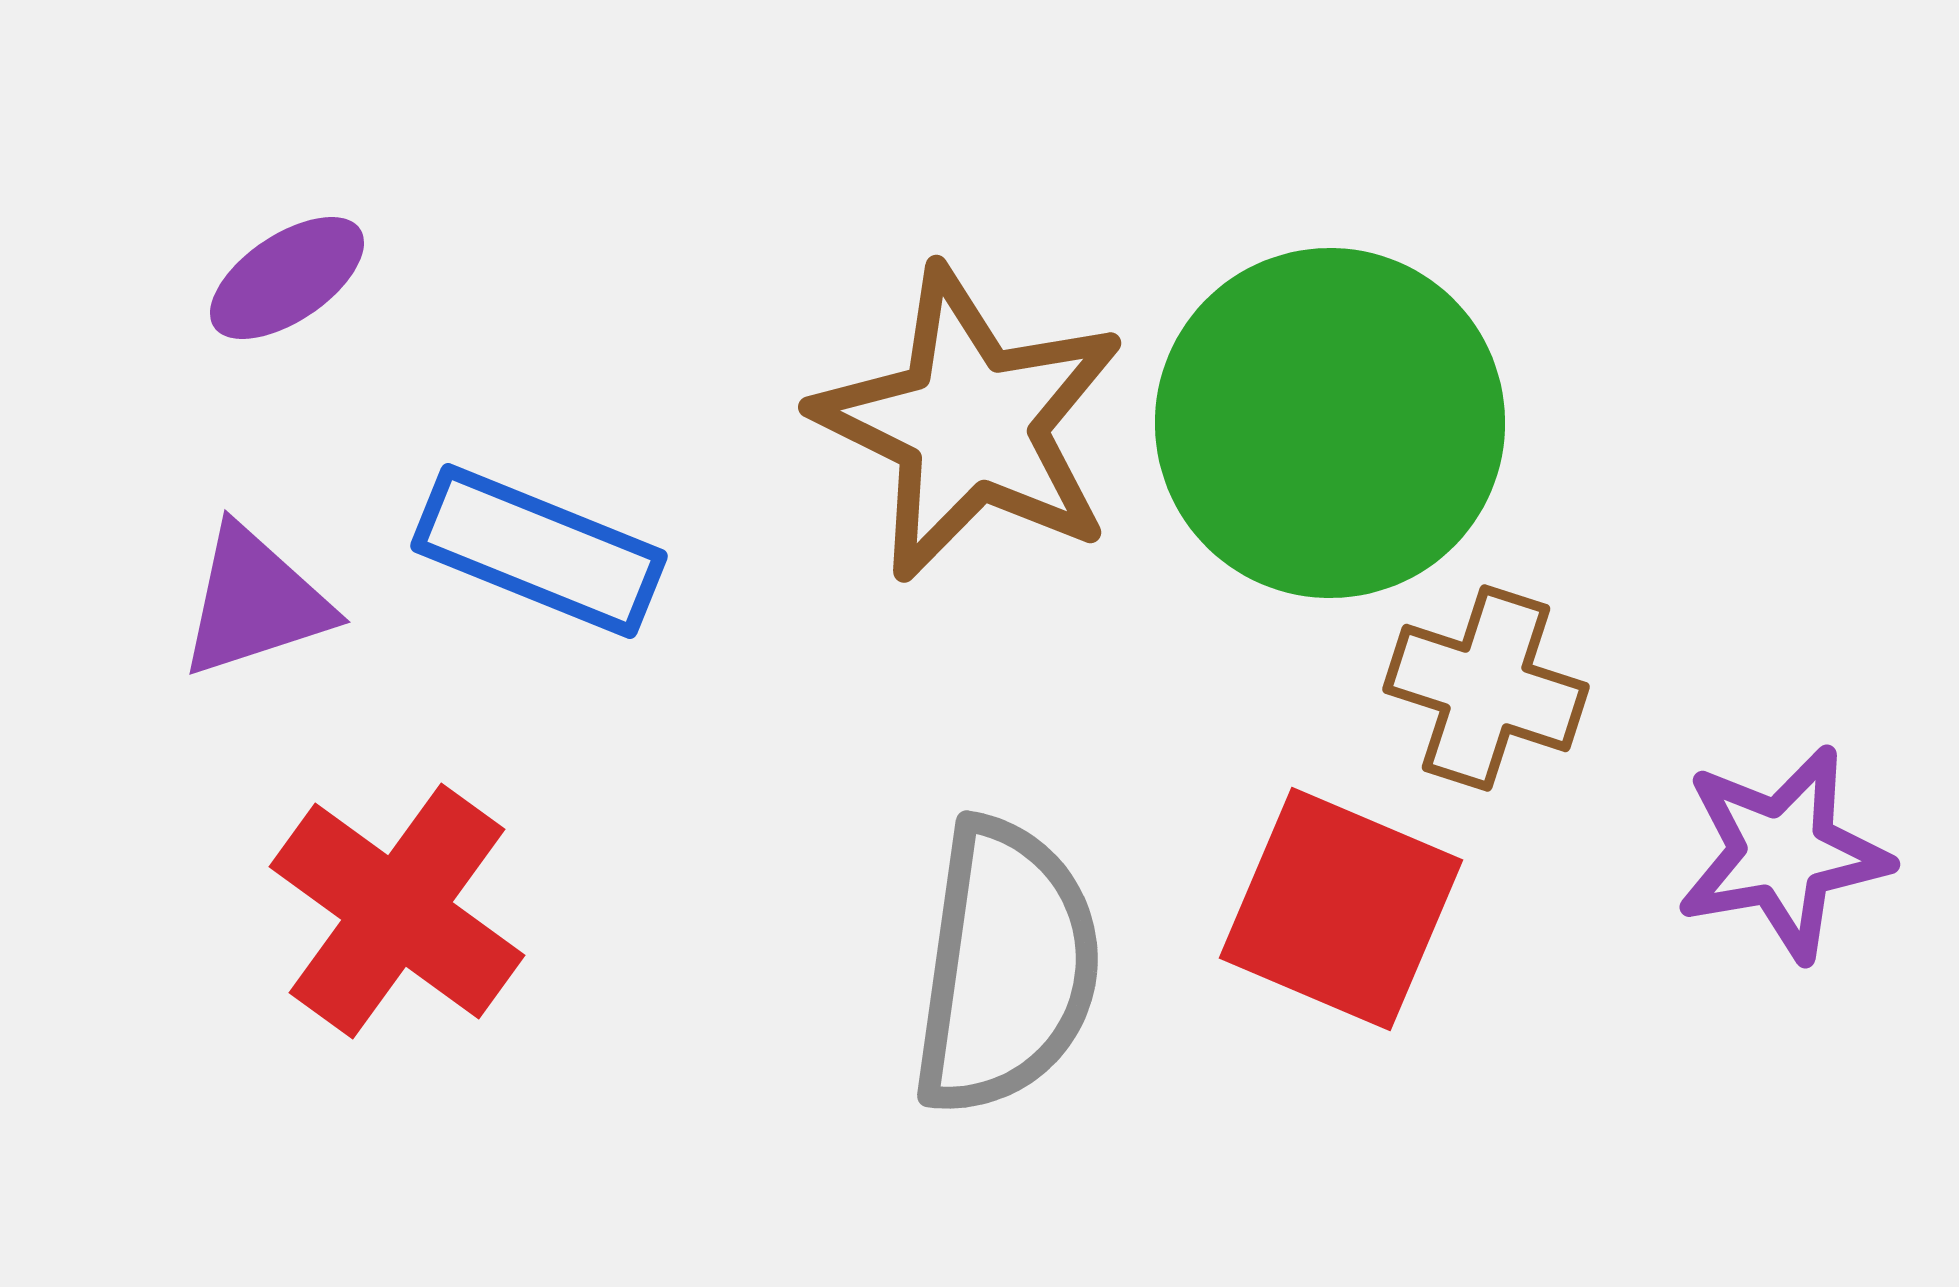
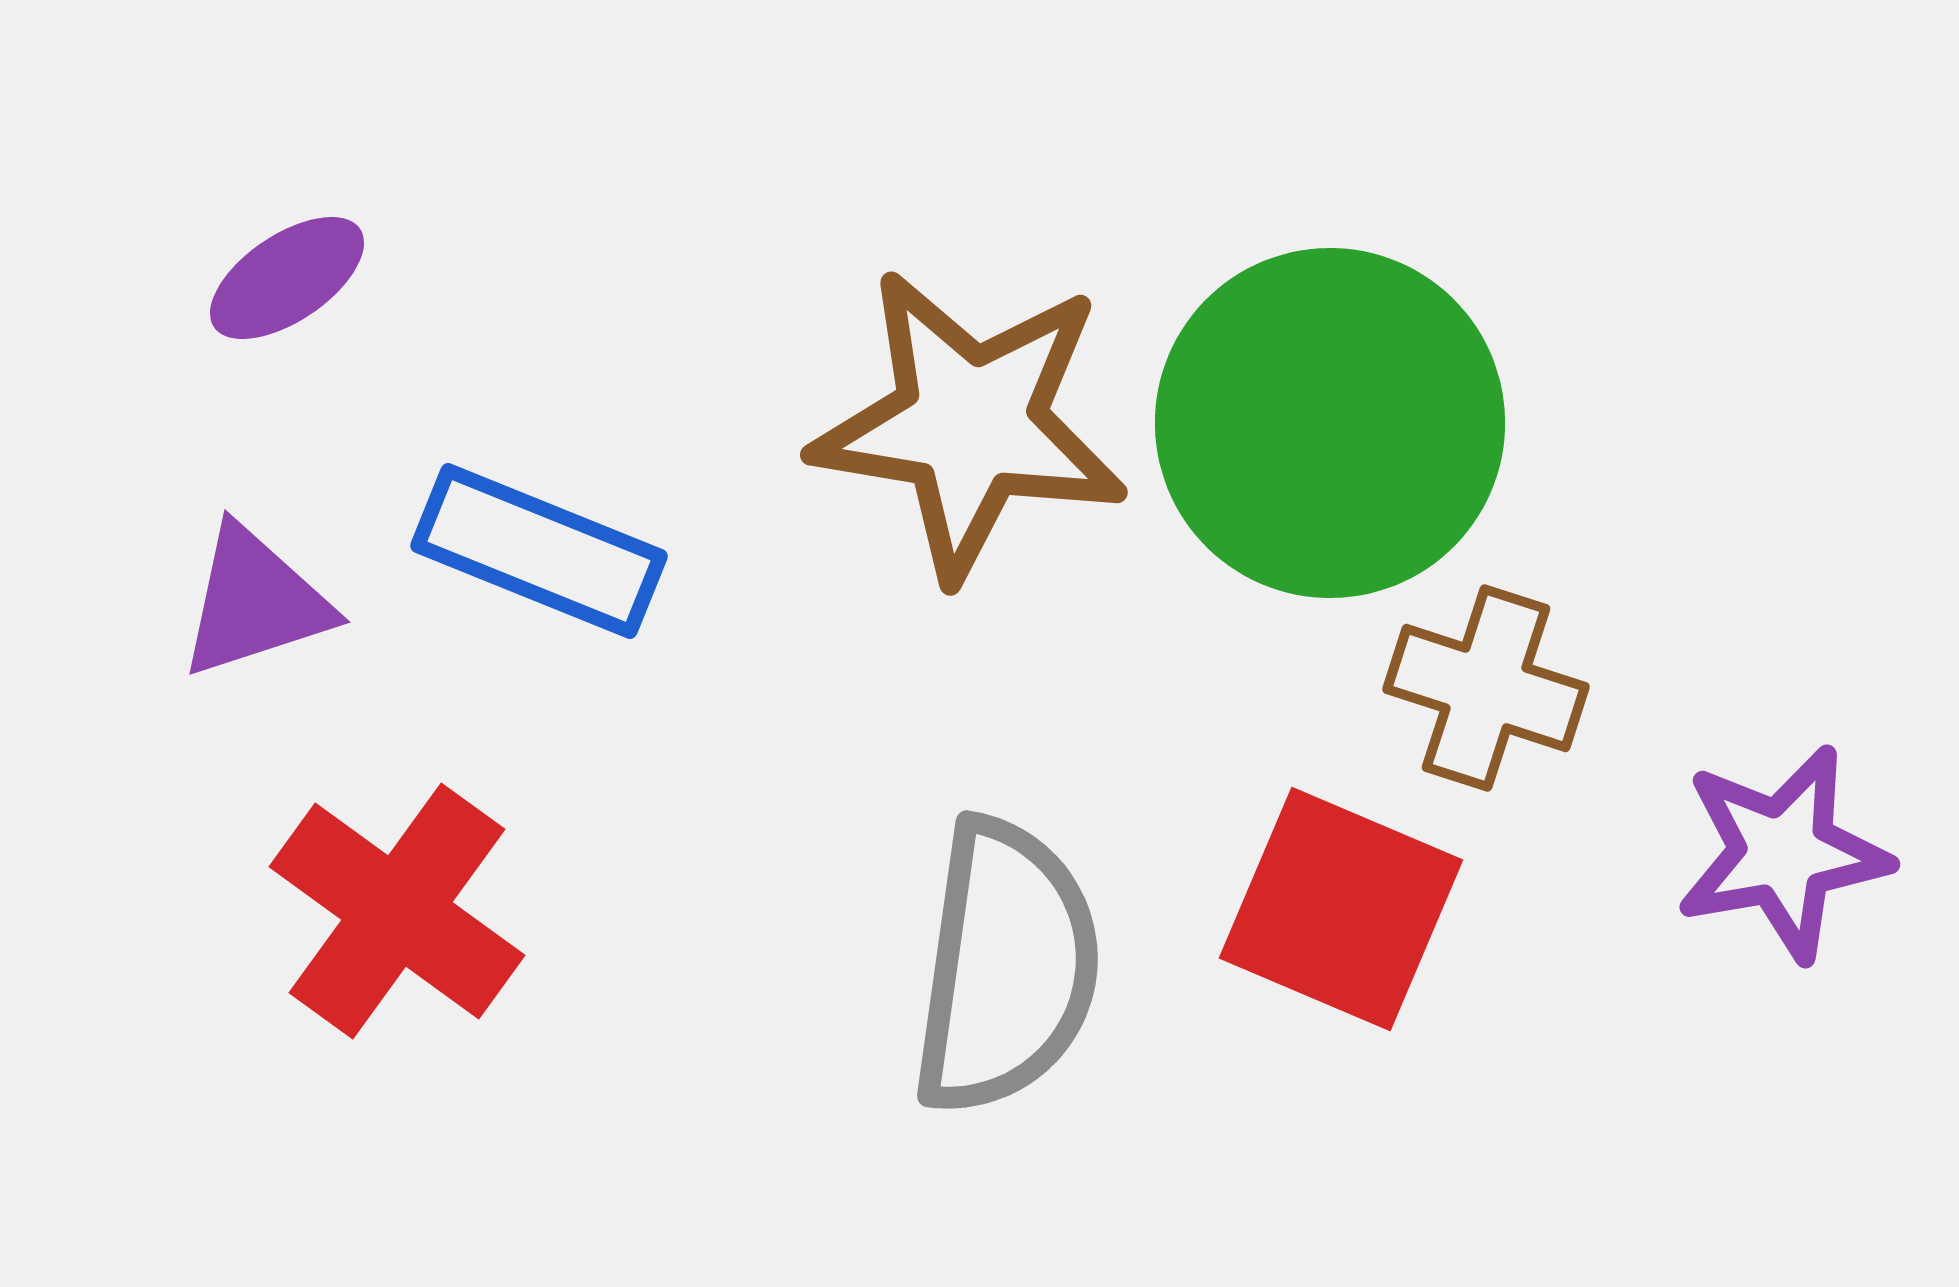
brown star: rotated 17 degrees counterclockwise
